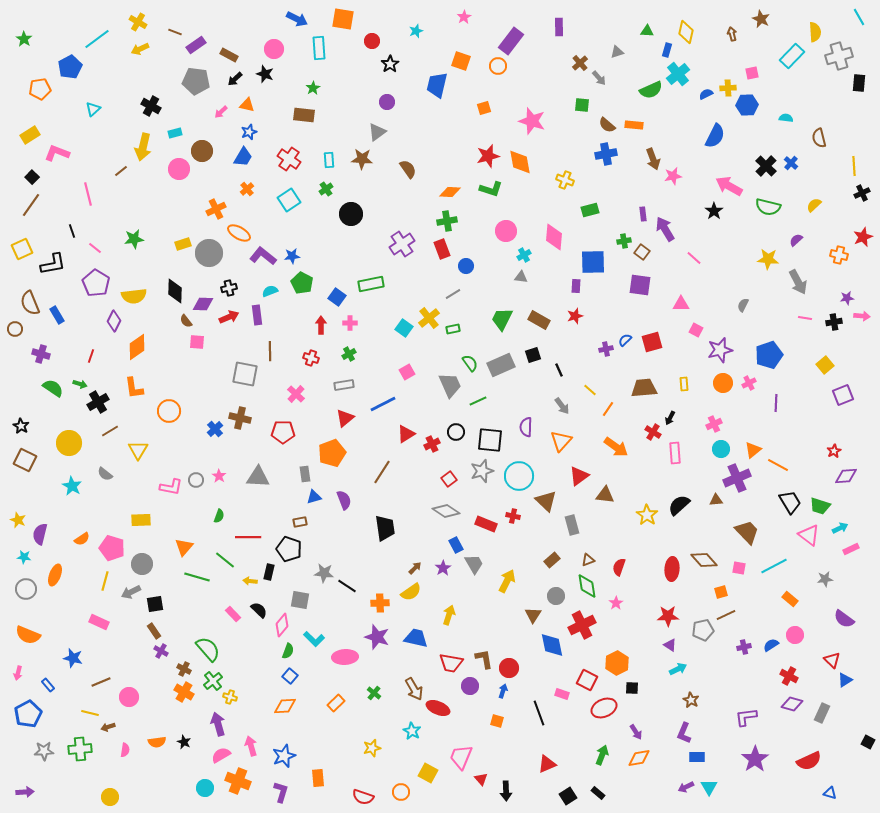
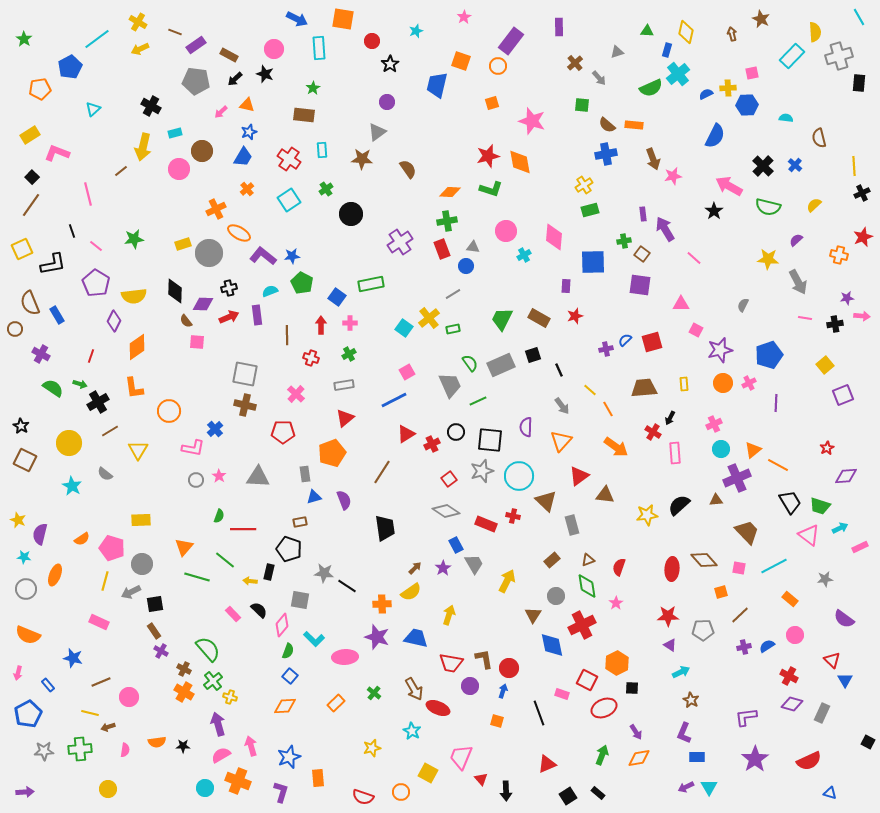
brown cross at (580, 63): moved 5 px left
green semicircle at (651, 90): moved 2 px up
orange square at (484, 108): moved 8 px right, 5 px up
cyan rectangle at (329, 160): moved 7 px left, 10 px up
blue cross at (791, 163): moved 4 px right, 2 px down
black cross at (766, 166): moved 3 px left
yellow cross at (565, 180): moved 19 px right, 5 px down; rotated 36 degrees clockwise
purple cross at (402, 244): moved 2 px left, 2 px up
pink line at (95, 248): moved 1 px right, 2 px up
brown square at (642, 252): moved 2 px down
gray triangle at (521, 277): moved 48 px left, 30 px up
purple rectangle at (576, 286): moved 10 px left
brown rectangle at (539, 320): moved 2 px up
black cross at (834, 322): moved 1 px right, 2 px down
brown line at (270, 351): moved 17 px right, 16 px up
purple cross at (41, 354): rotated 12 degrees clockwise
blue line at (383, 404): moved 11 px right, 4 px up
orange line at (608, 409): rotated 63 degrees counterclockwise
brown cross at (240, 418): moved 5 px right, 13 px up
red star at (834, 451): moved 7 px left, 3 px up
pink L-shape at (171, 487): moved 22 px right, 39 px up
yellow star at (647, 515): rotated 30 degrees clockwise
red line at (248, 537): moved 5 px left, 8 px up
pink rectangle at (851, 549): moved 9 px right, 2 px up
orange cross at (380, 603): moved 2 px right, 1 px down
brown line at (726, 615): moved 14 px right; rotated 18 degrees counterclockwise
gray pentagon at (703, 630): rotated 10 degrees clockwise
blue semicircle at (771, 645): moved 4 px left, 1 px down
cyan arrow at (678, 669): moved 3 px right, 3 px down
blue triangle at (845, 680): rotated 28 degrees counterclockwise
black star at (184, 742): moved 1 px left, 4 px down; rotated 24 degrees counterclockwise
blue star at (284, 756): moved 5 px right, 1 px down
yellow circle at (110, 797): moved 2 px left, 8 px up
